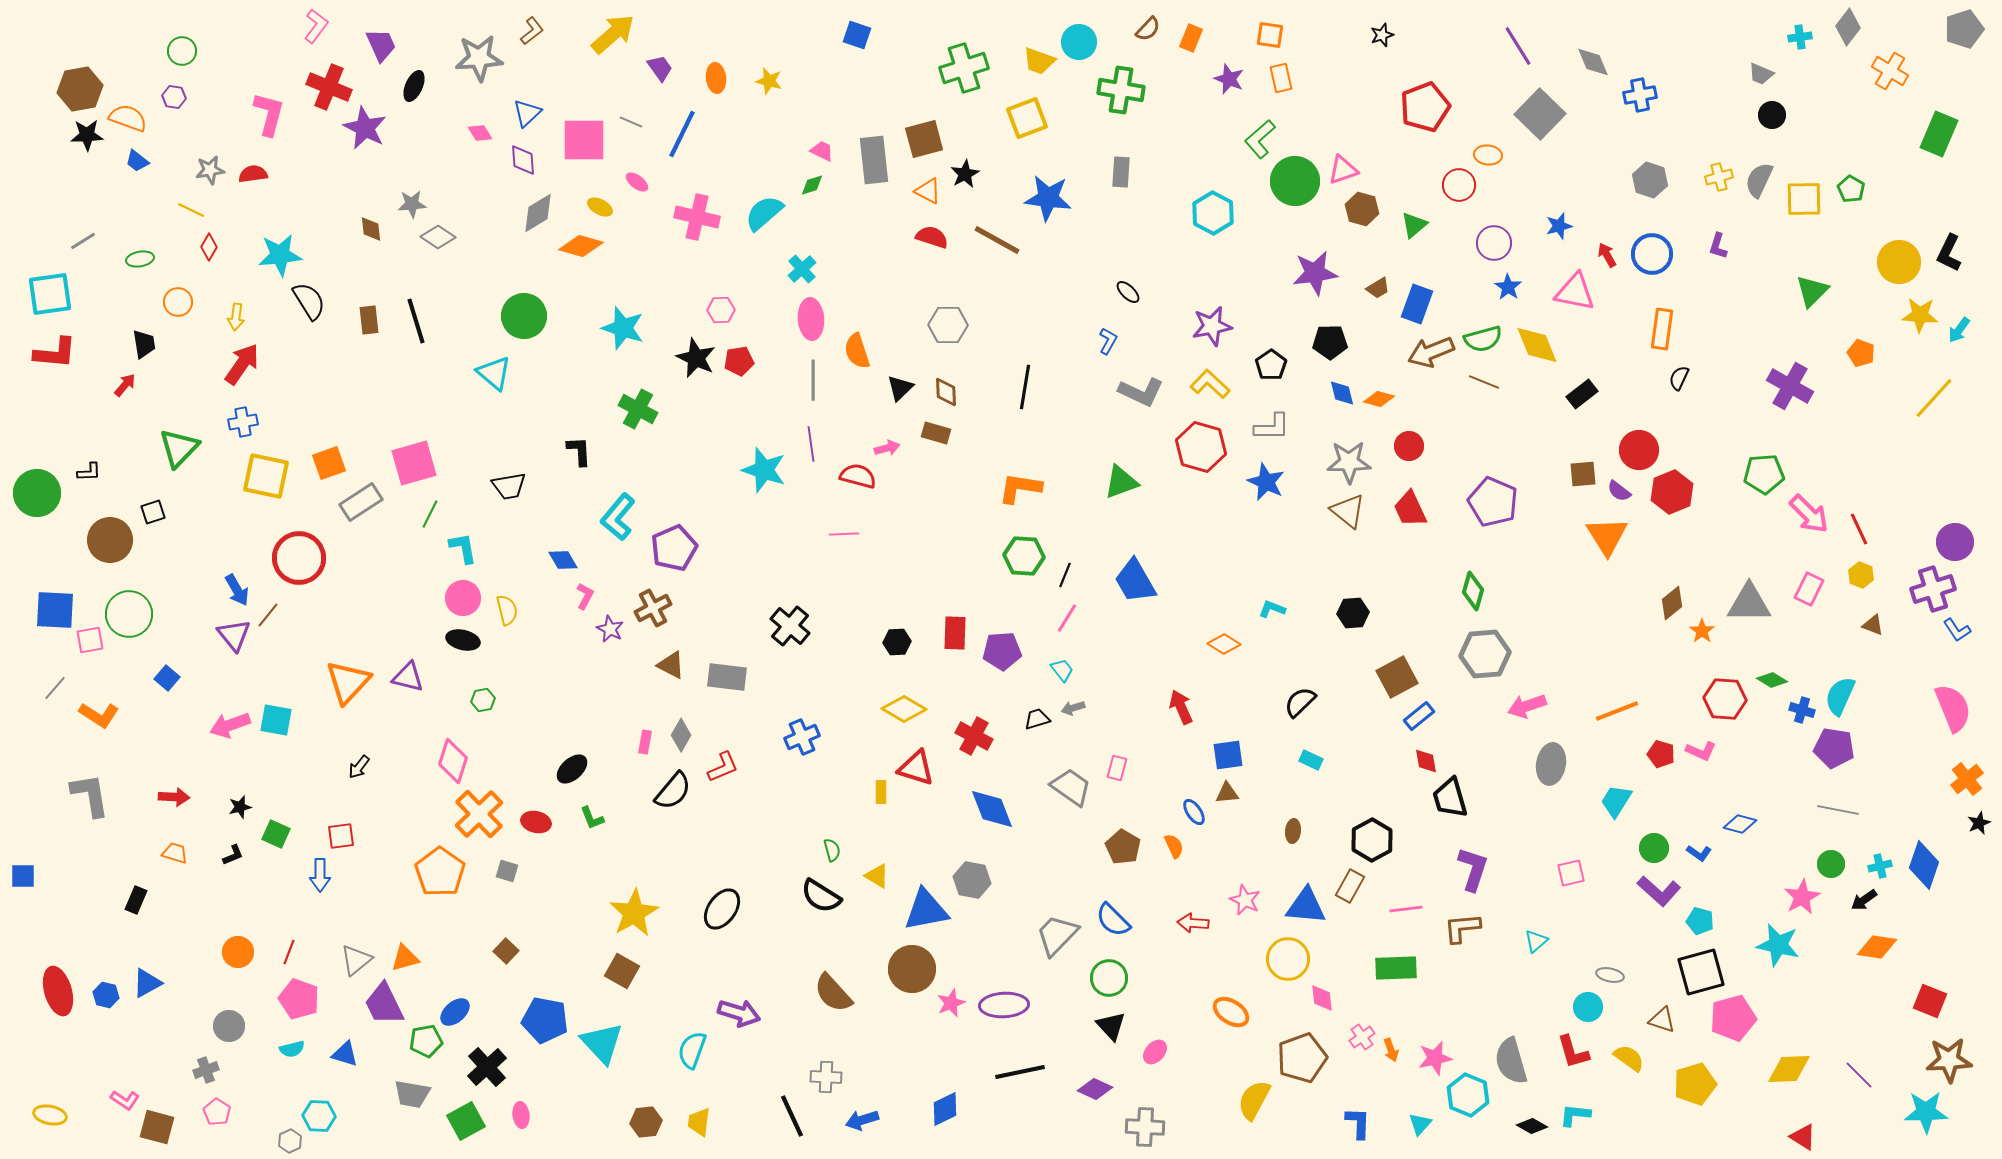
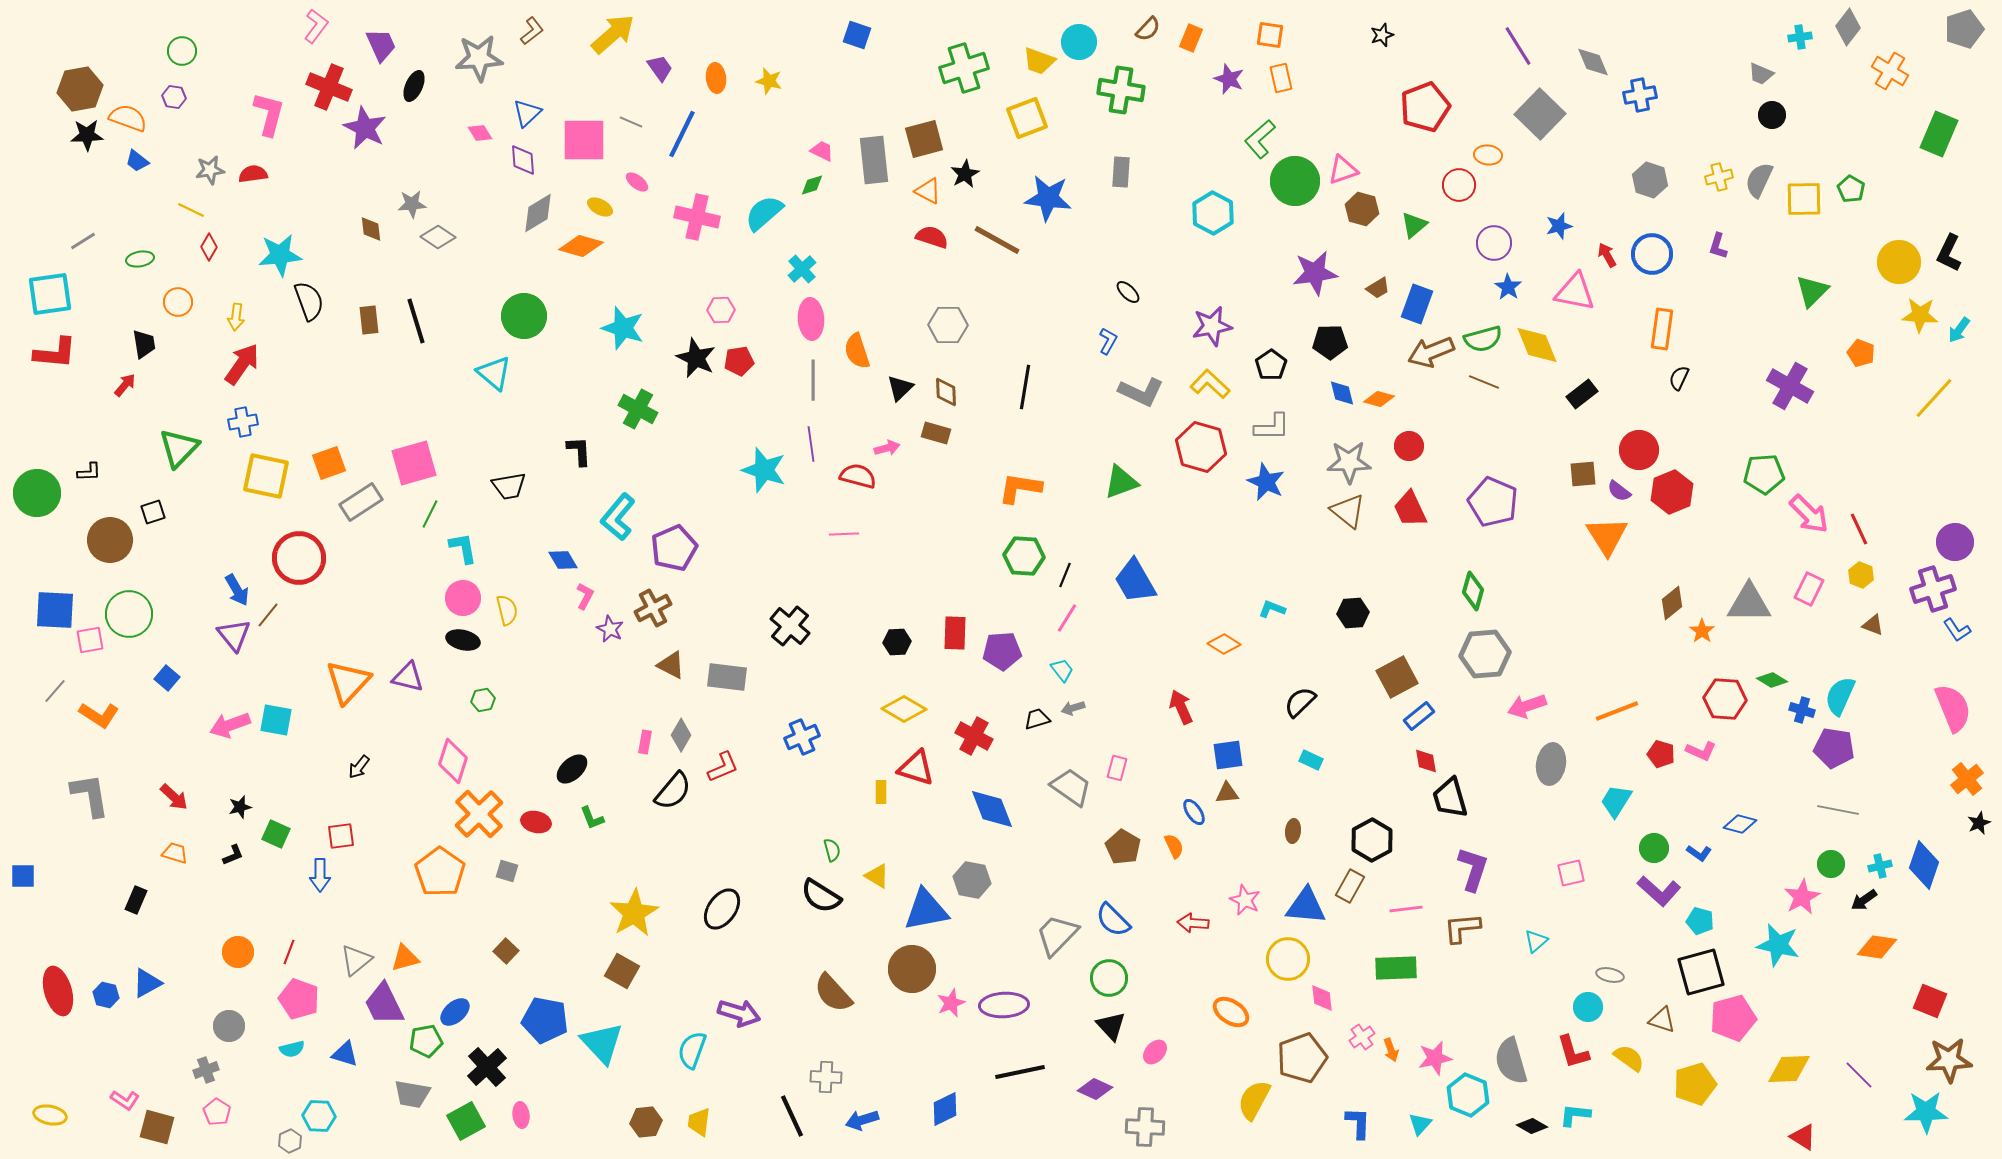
black semicircle at (309, 301): rotated 12 degrees clockwise
gray line at (55, 688): moved 3 px down
red arrow at (174, 797): rotated 40 degrees clockwise
